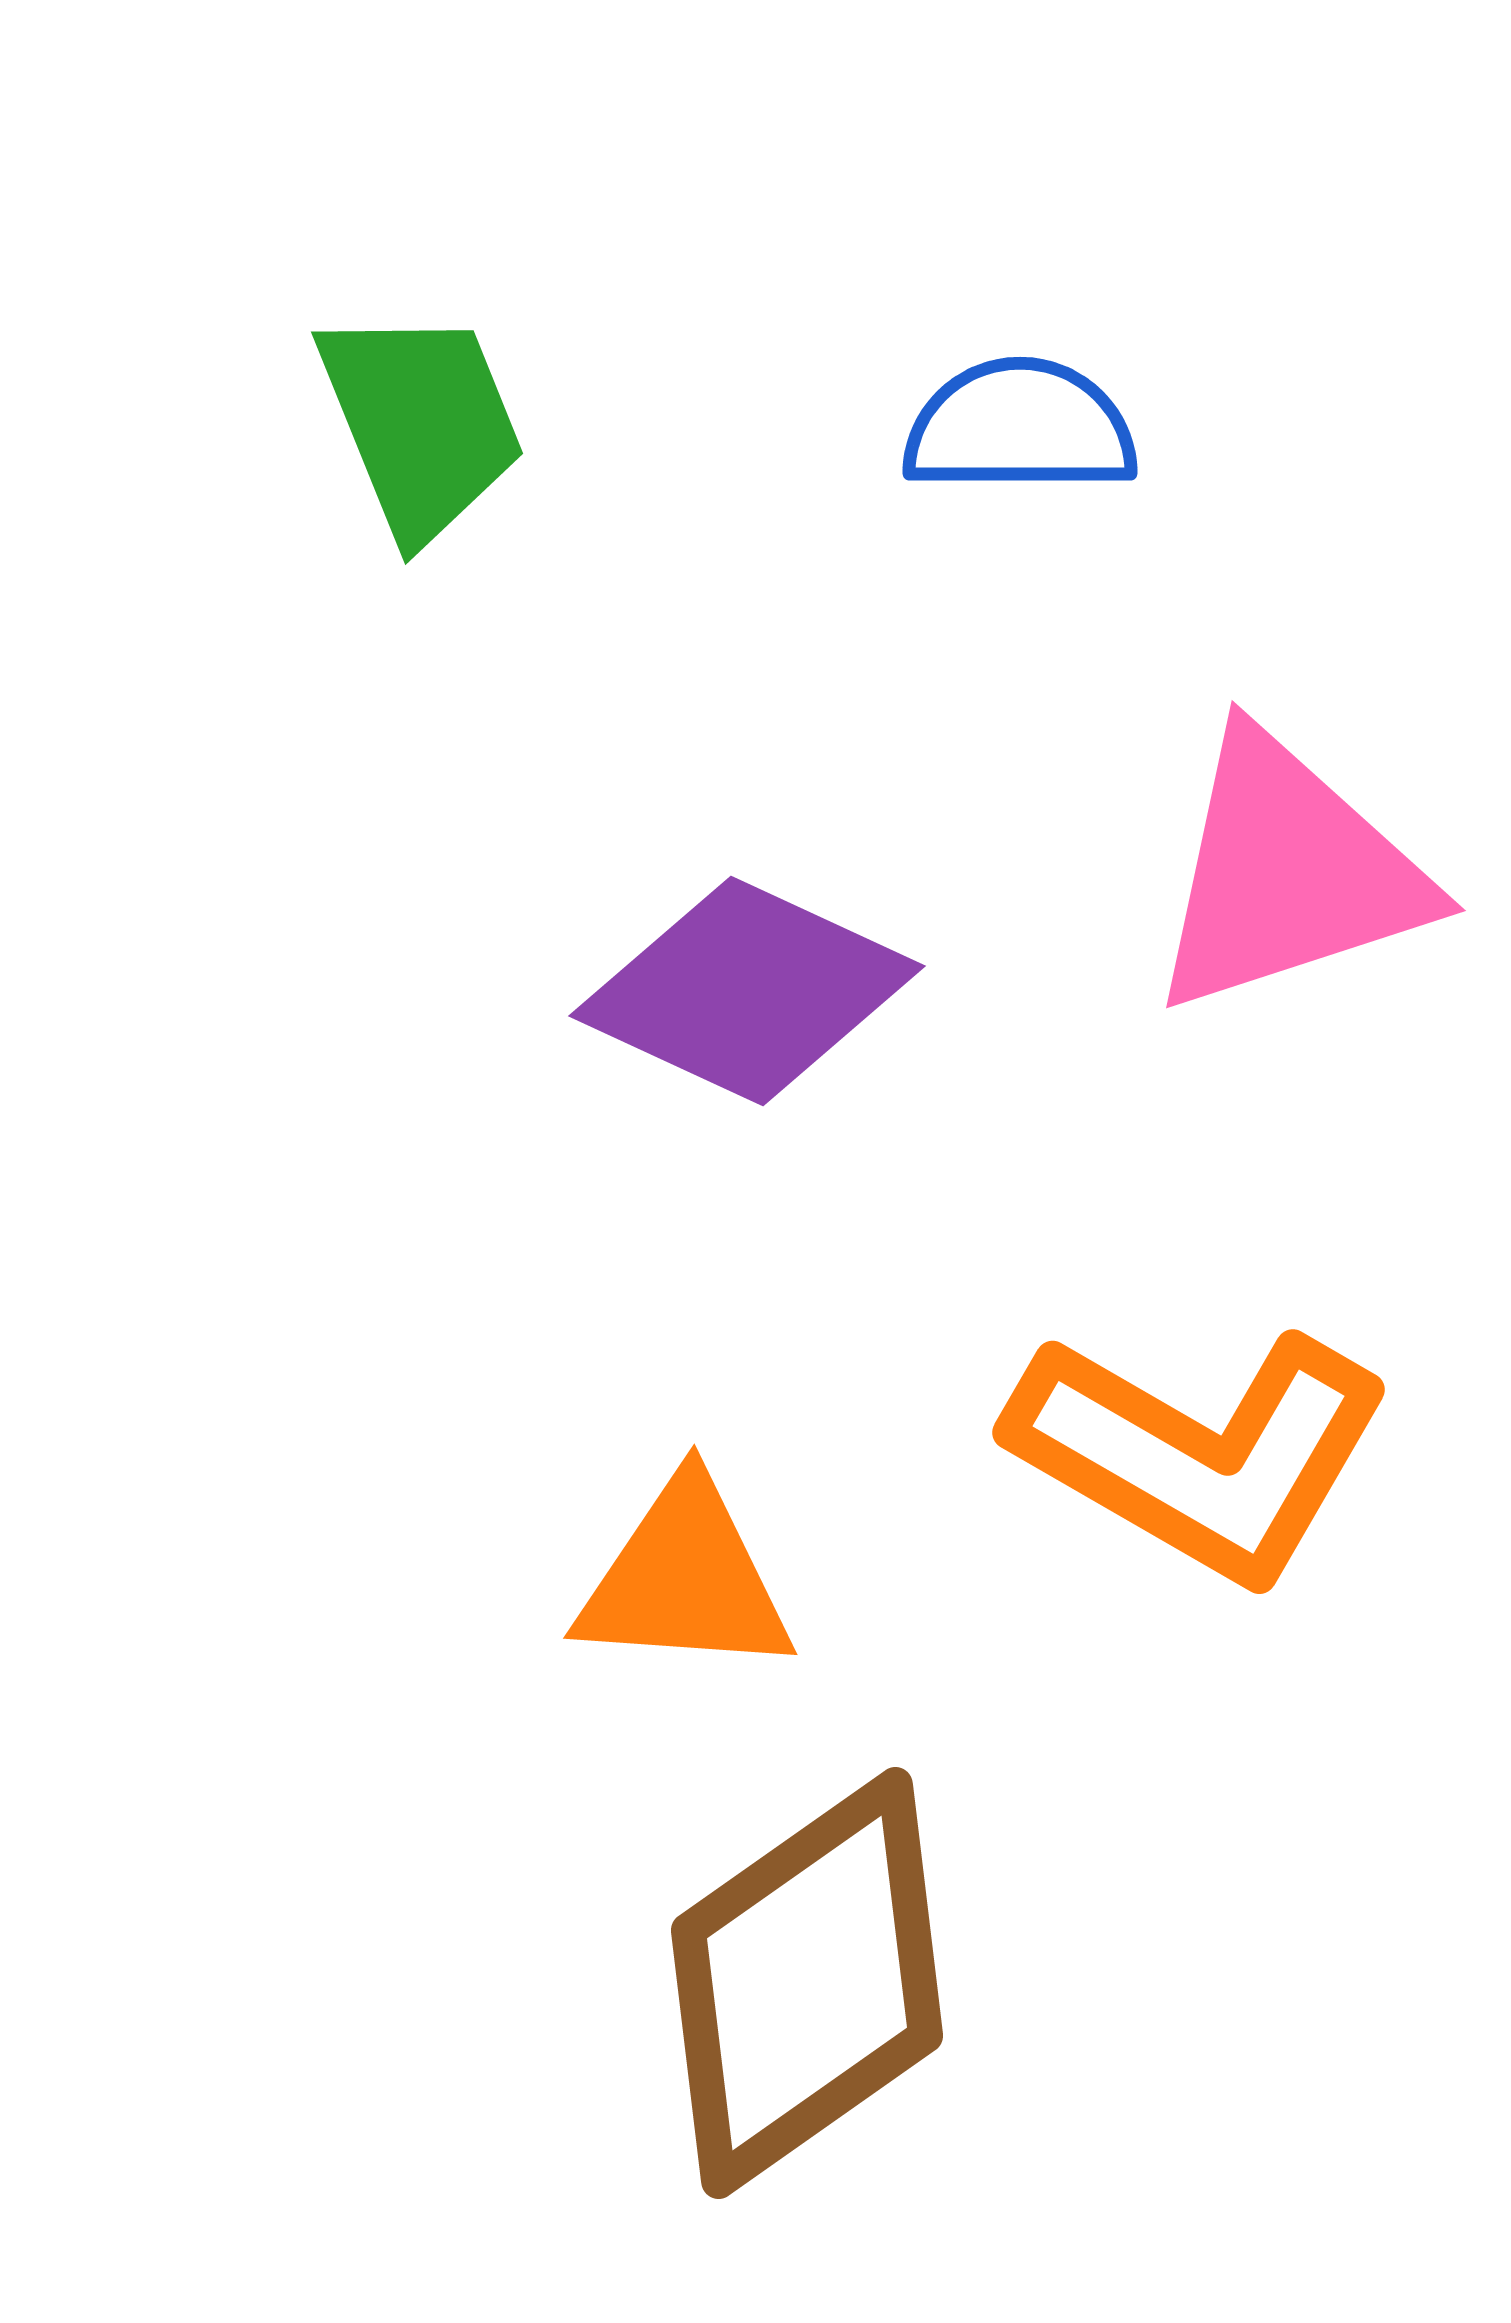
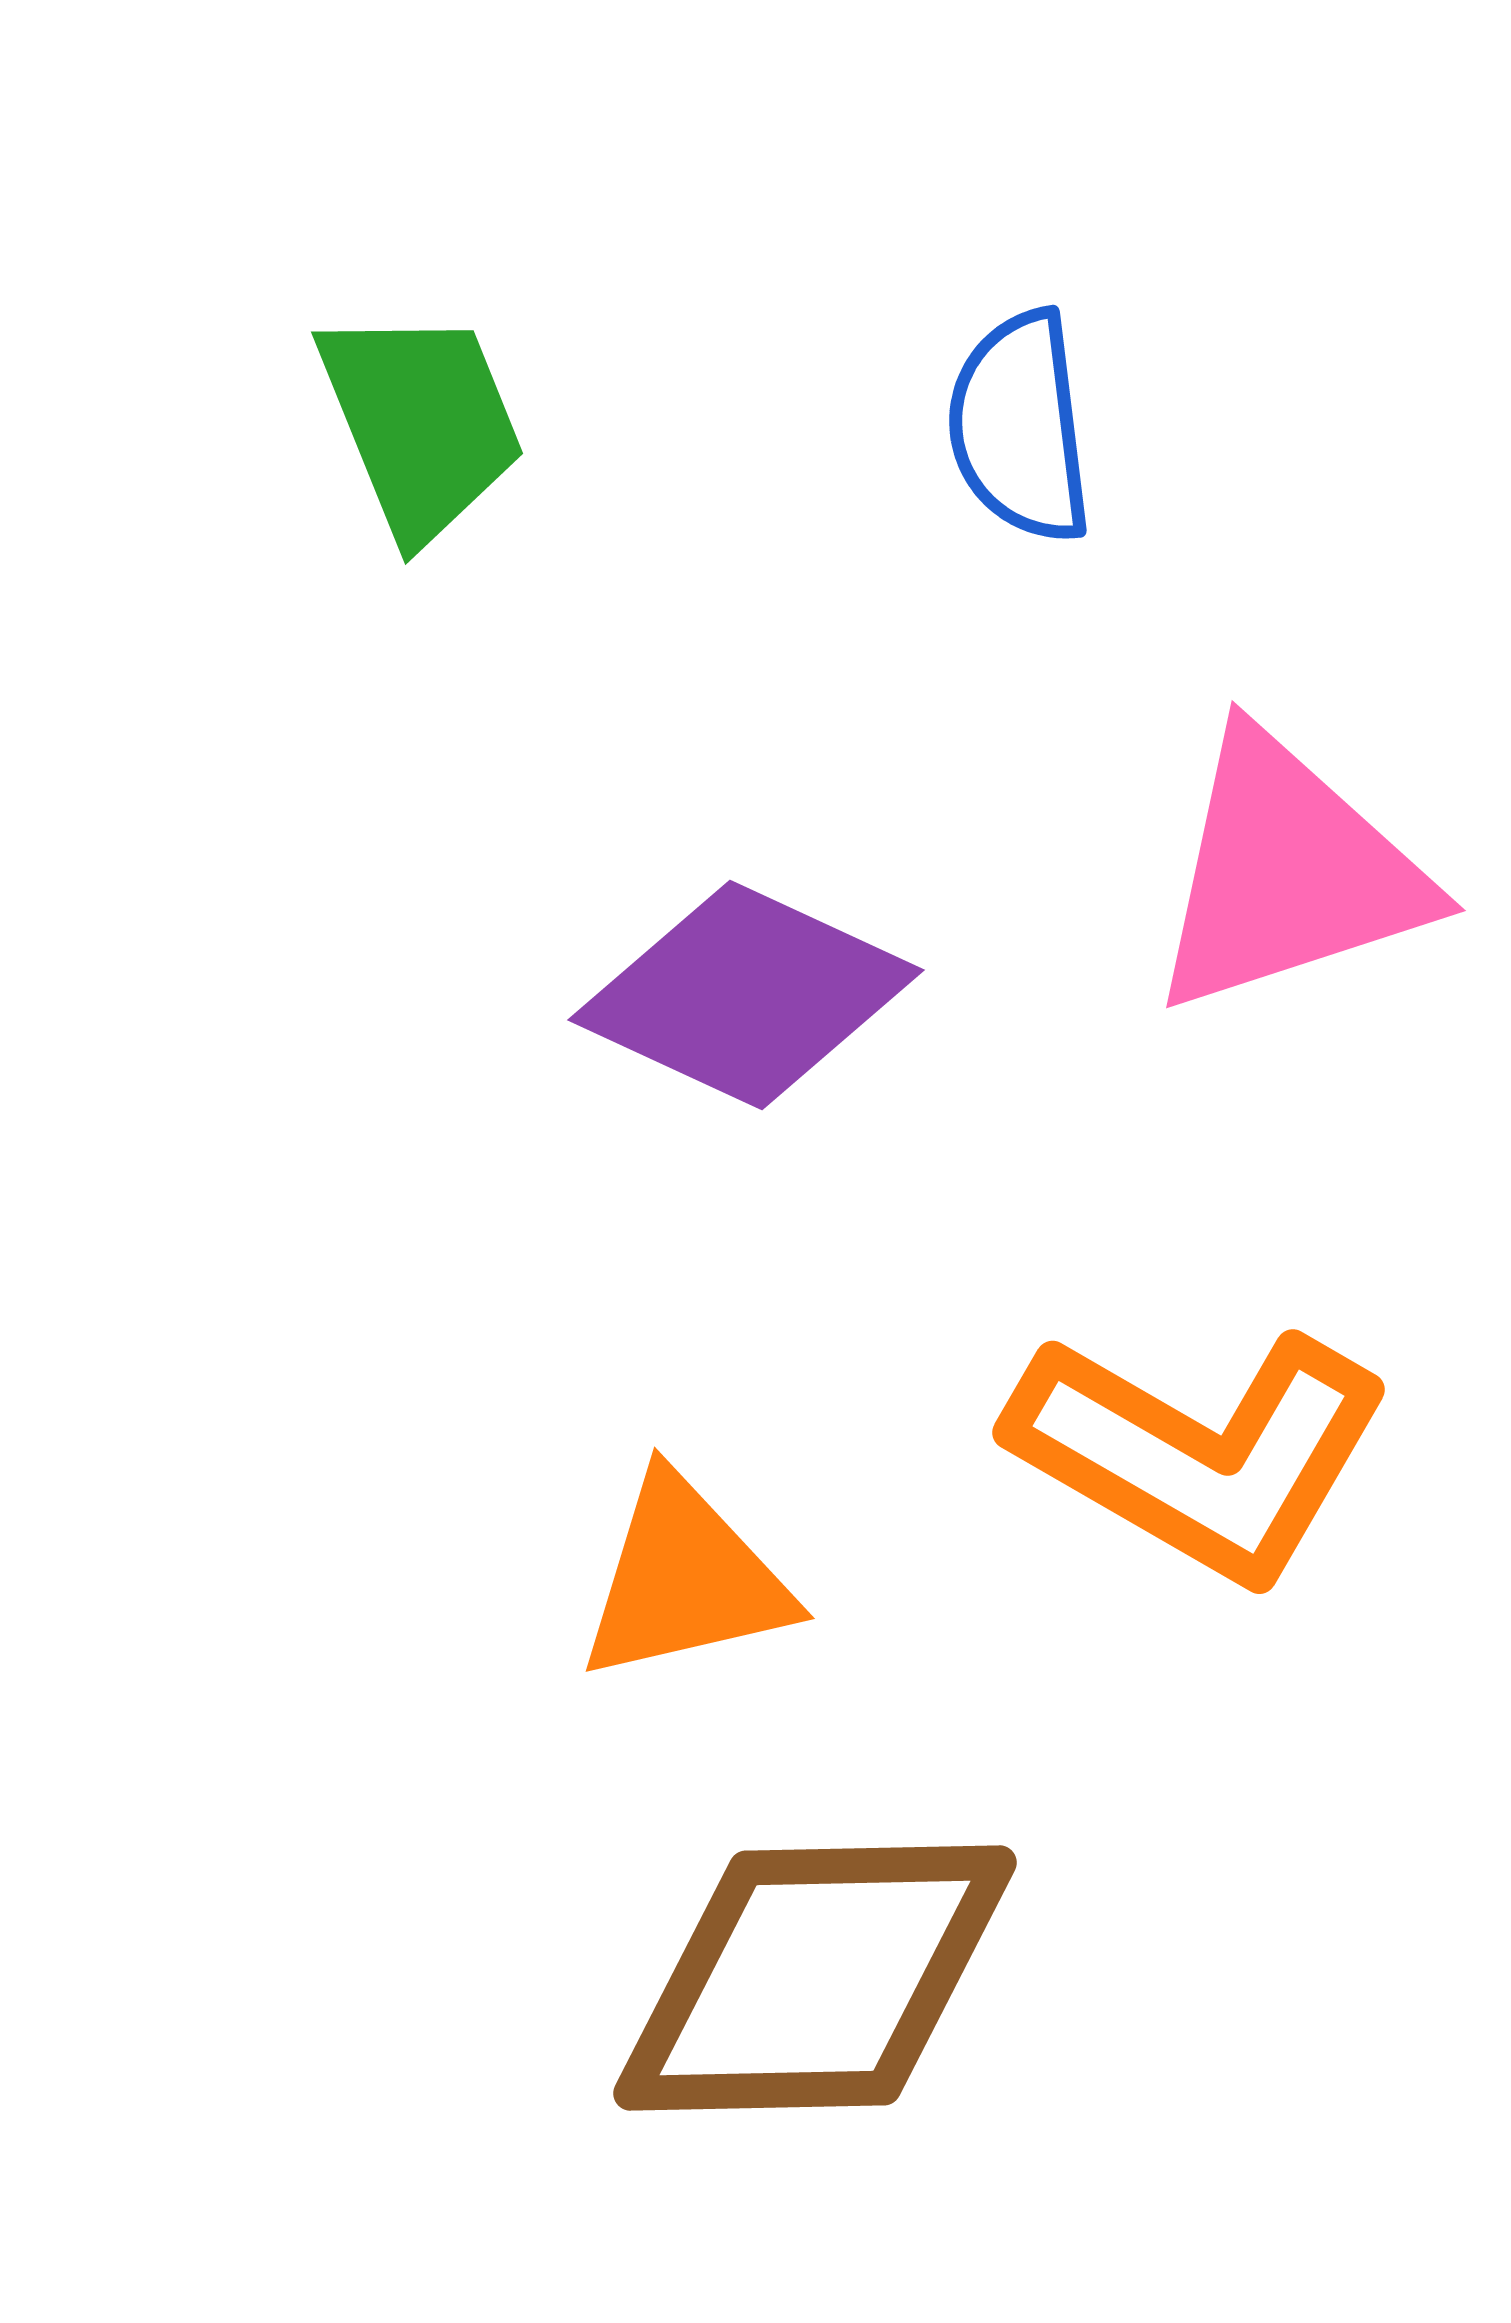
blue semicircle: rotated 97 degrees counterclockwise
purple diamond: moved 1 px left, 4 px down
orange triangle: rotated 17 degrees counterclockwise
brown diamond: moved 8 px right, 5 px up; rotated 34 degrees clockwise
